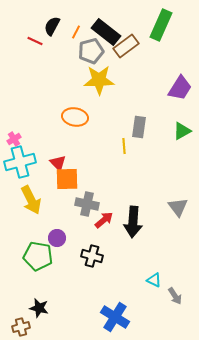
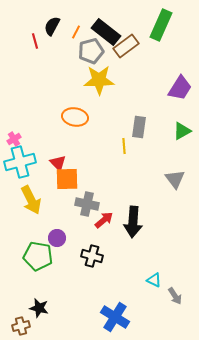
red line: rotated 49 degrees clockwise
gray triangle: moved 3 px left, 28 px up
brown cross: moved 1 px up
